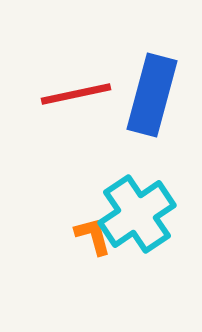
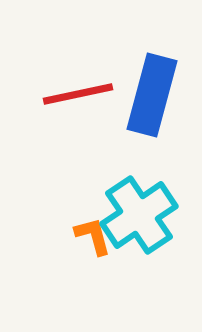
red line: moved 2 px right
cyan cross: moved 2 px right, 1 px down
